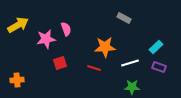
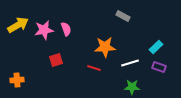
gray rectangle: moved 1 px left, 2 px up
pink star: moved 2 px left, 9 px up
red square: moved 4 px left, 3 px up
